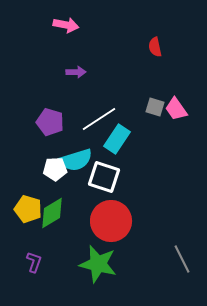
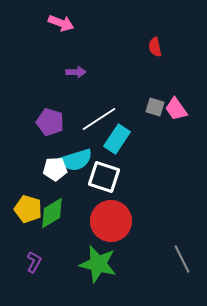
pink arrow: moved 5 px left, 2 px up; rotated 10 degrees clockwise
purple L-shape: rotated 10 degrees clockwise
